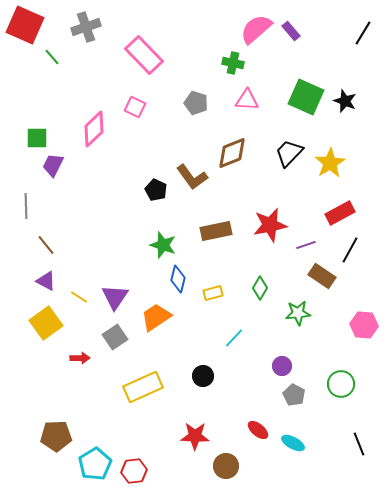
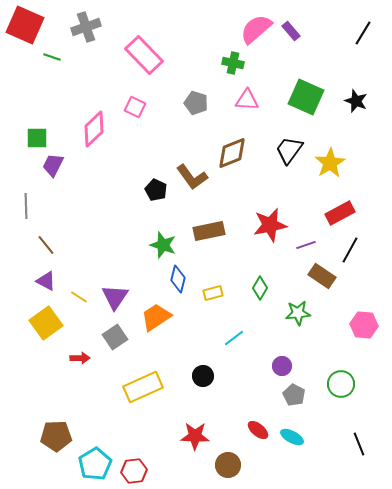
green line at (52, 57): rotated 30 degrees counterclockwise
black star at (345, 101): moved 11 px right
black trapezoid at (289, 153): moved 3 px up; rotated 8 degrees counterclockwise
brown rectangle at (216, 231): moved 7 px left
cyan line at (234, 338): rotated 10 degrees clockwise
cyan ellipse at (293, 443): moved 1 px left, 6 px up
brown circle at (226, 466): moved 2 px right, 1 px up
